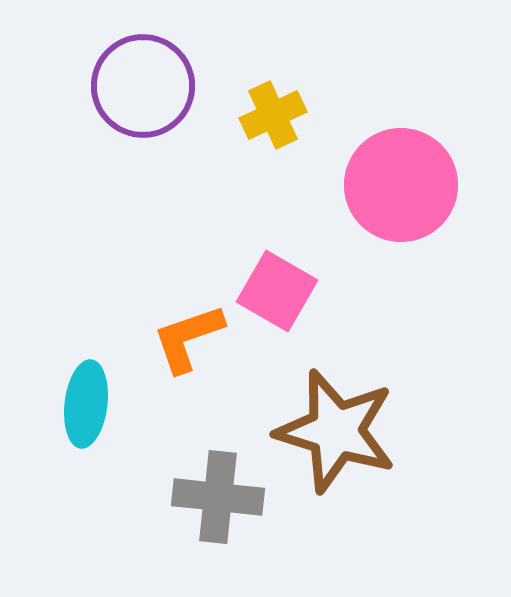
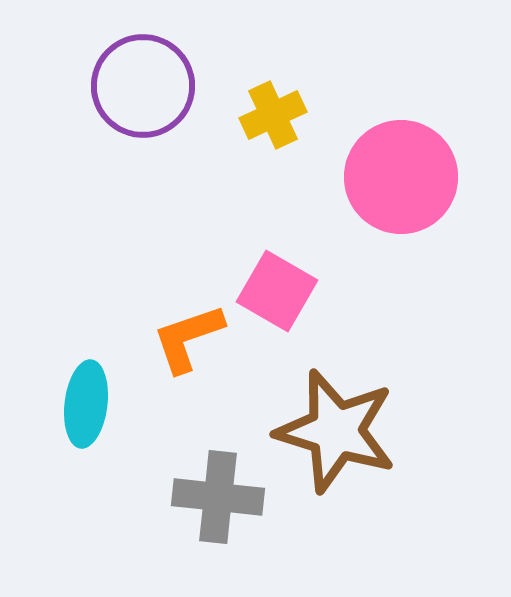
pink circle: moved 8 px up
